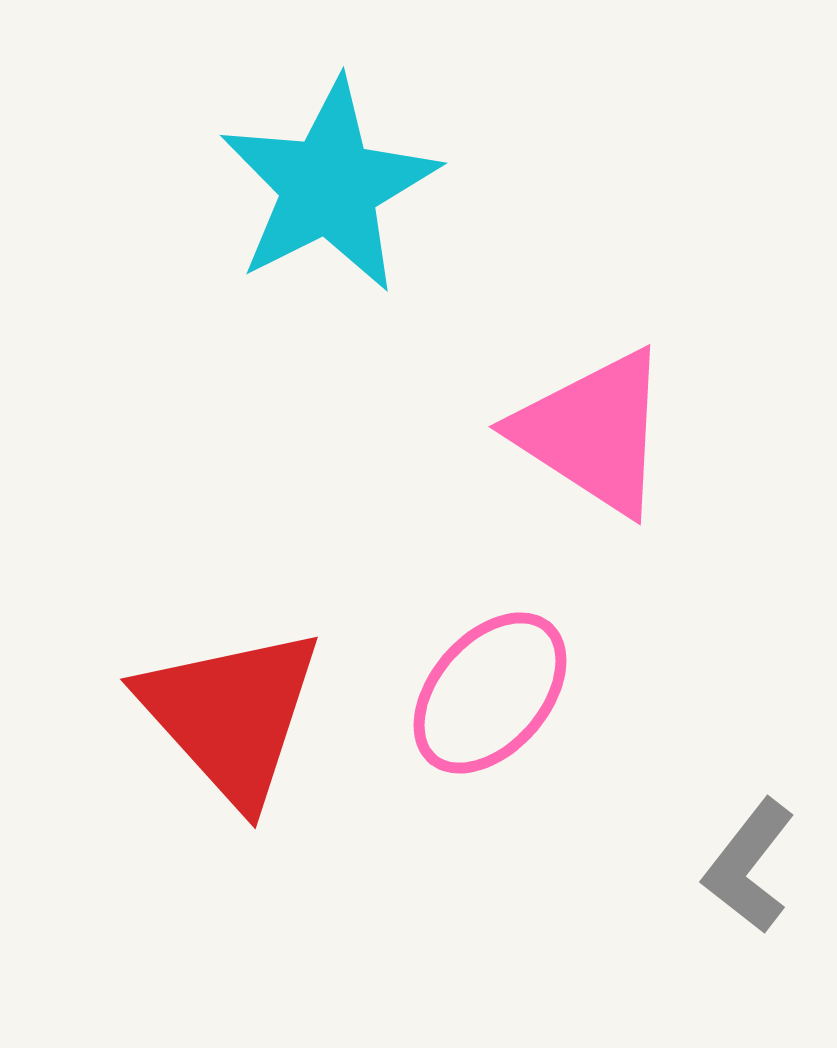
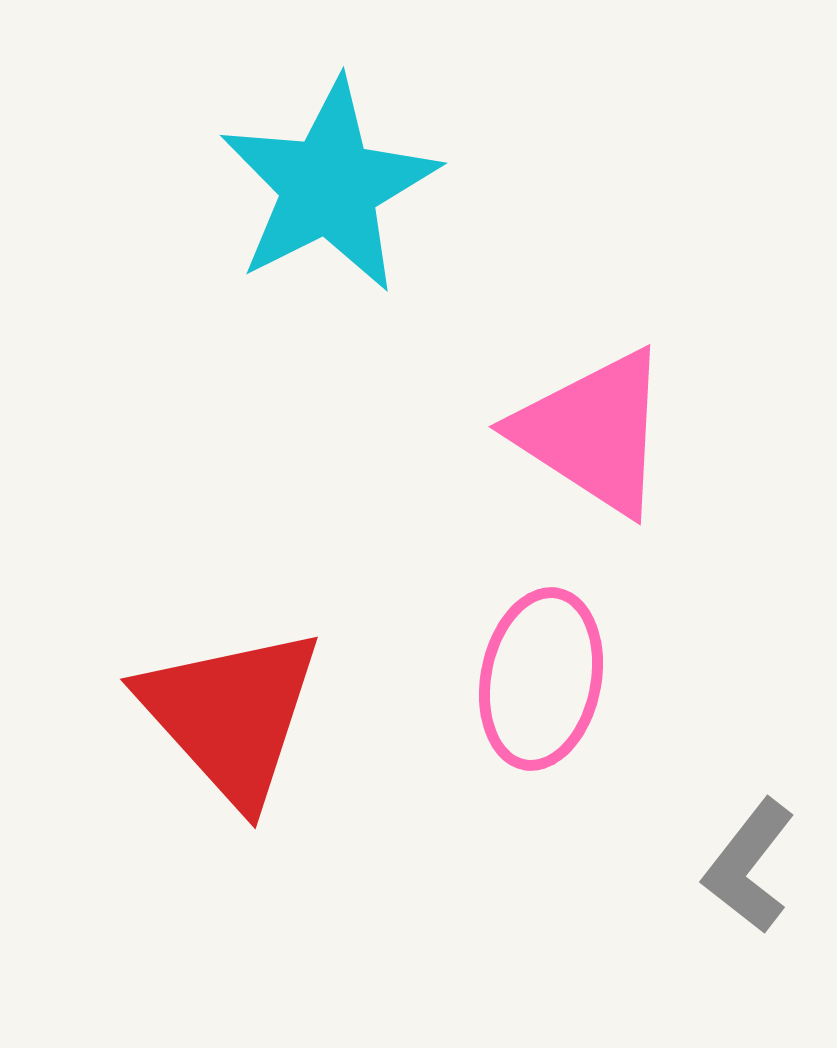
pink ellipse: moved 51 px right, 14 px up; rotated 30 degrees counterclockwise
